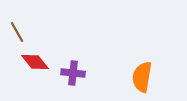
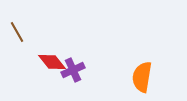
red diamond: moved 17 px right
purple cross: moved 3 px up; rotated 30 degrees counterclockwise
